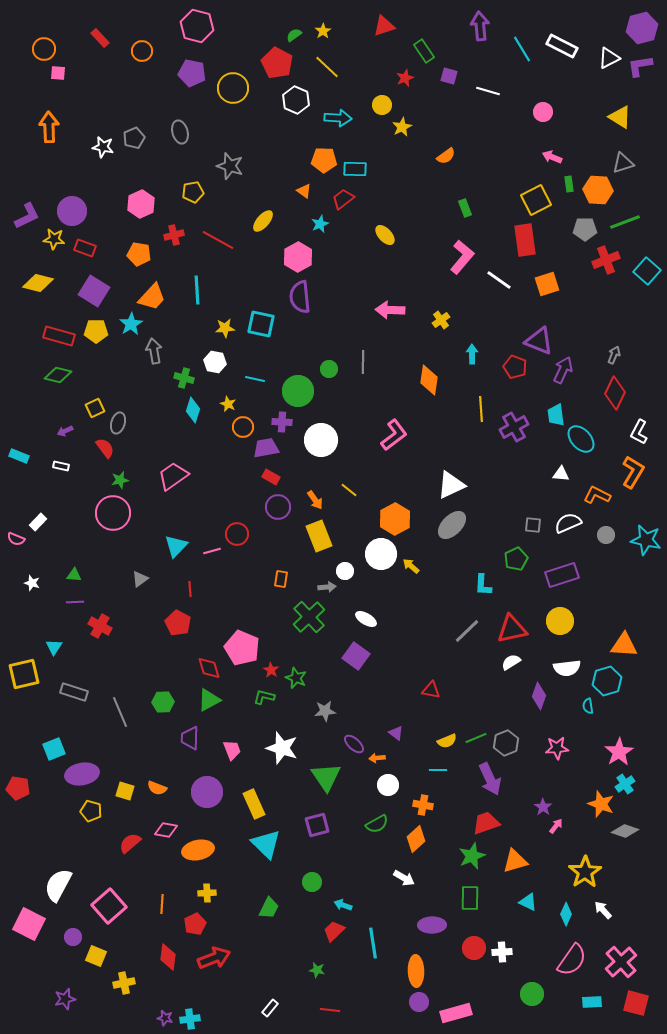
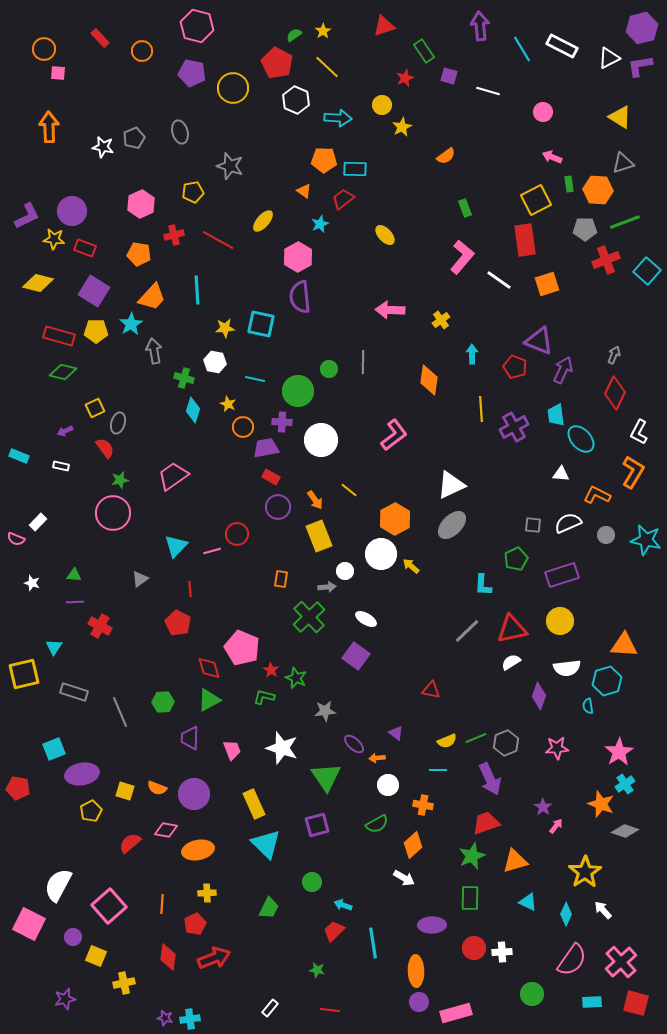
green diamond at (58, 375): moved 5 px right, 3 px up
purple circle at (207, 792): moved 13 px left, 2 px down
yellow pentagon at (91, 811): rotated 30 degrees clockwise
orange diamond at (416, 839): moved 3 px left, 6 px down
